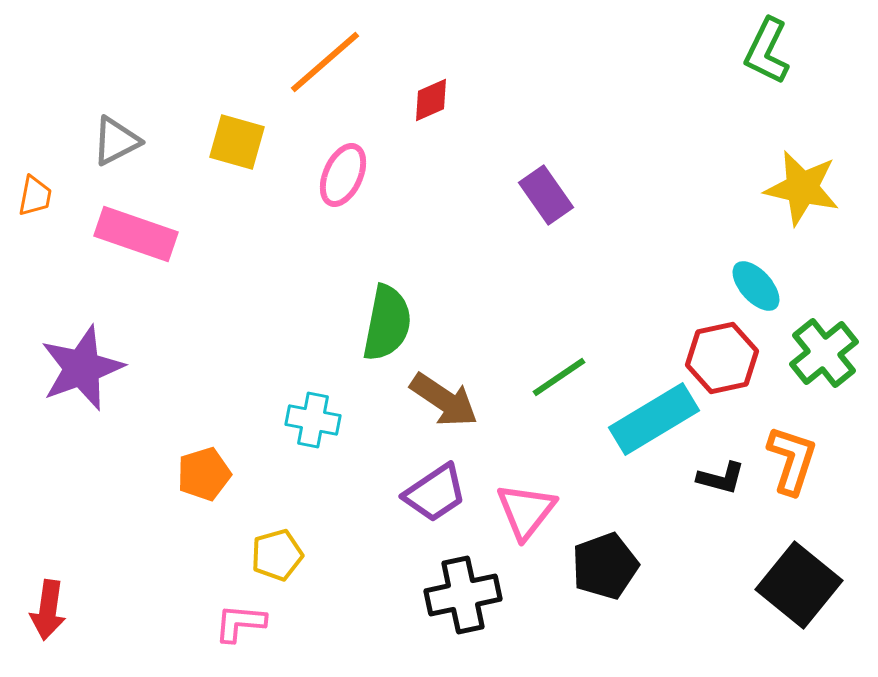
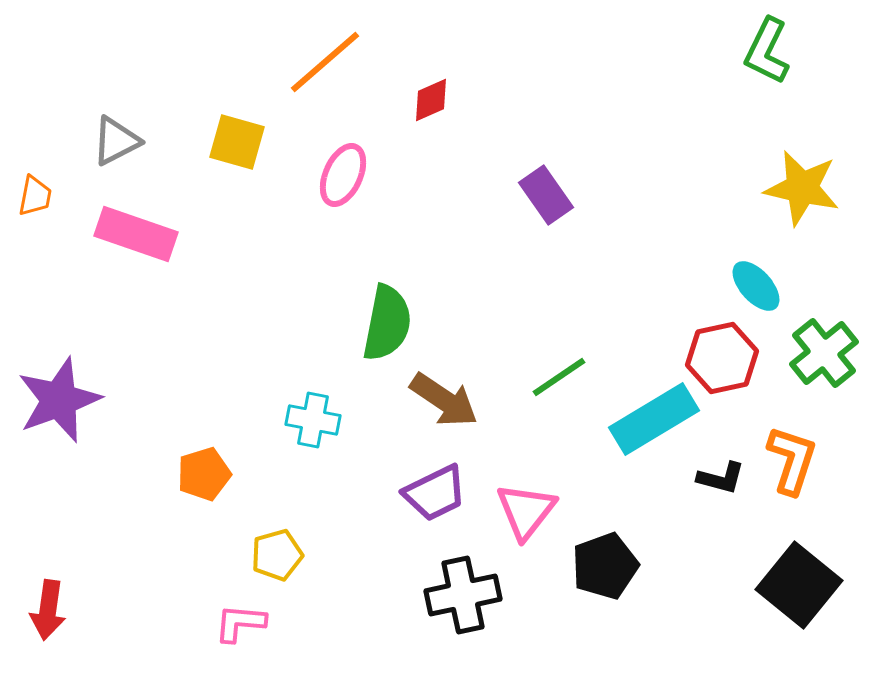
purple star: moved 23 px left, 32 px down
purple trapezoid: rotated 8 degrees clockwise
